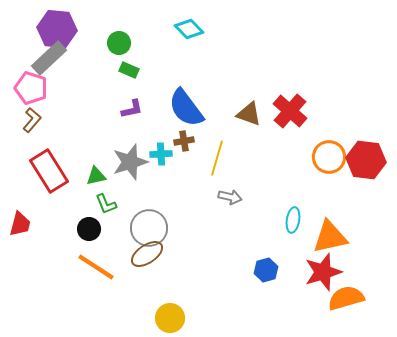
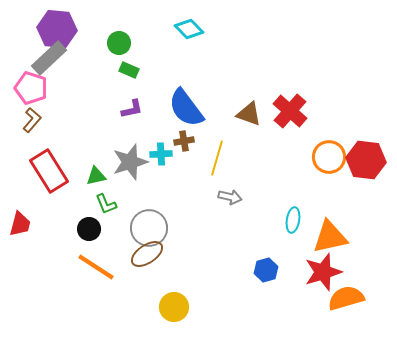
yellow circle: moved 4 px right, 11 px up
